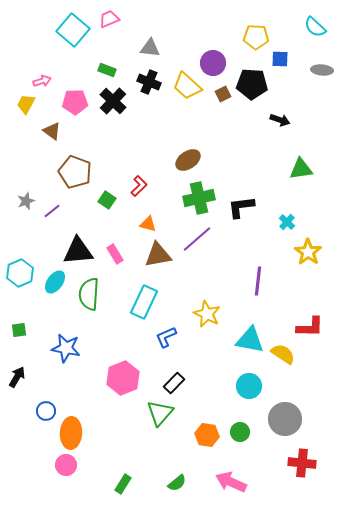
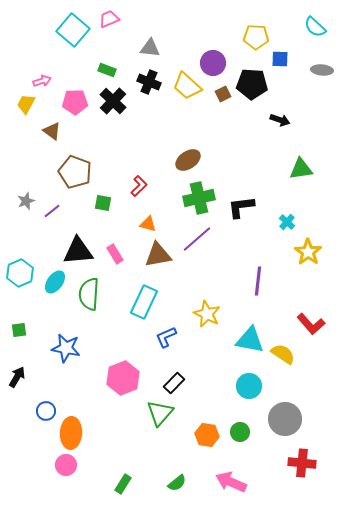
green square at (107, 200): moved 4 px left, 3 px down; rotated 24 degrees counterclockwise
red L-shape at (310, 327): moved 1 px right, 3 px up; rotated 48 degrees clockwise
